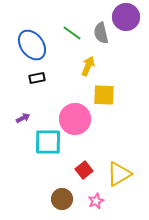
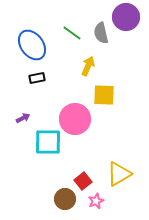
red square: moved 1 px left, 11 px down
brown circle: moved 3 px right
